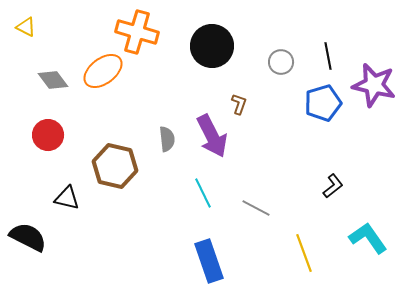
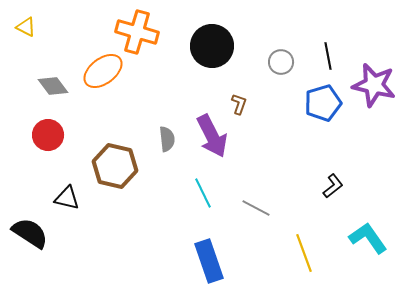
gray diamond: moved 6 px down
black semicircle: moved 2 px right, 4 px up; rotated 6 degrees clockwise
